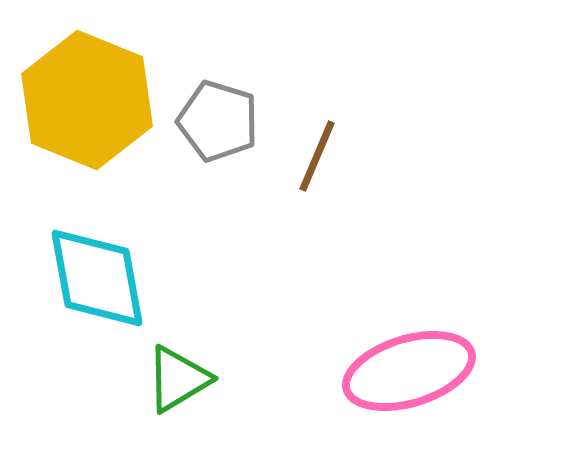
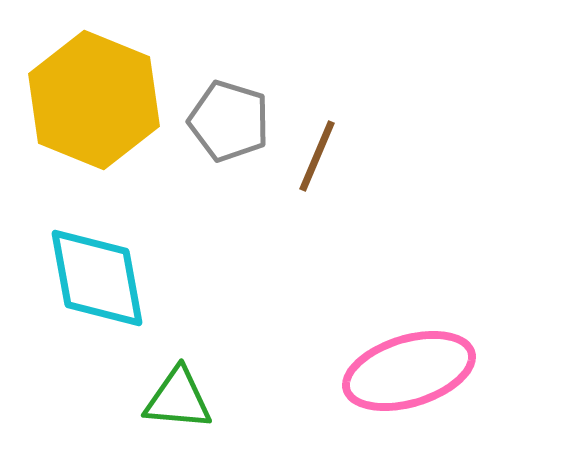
yellow hexagon: moved 7 px right
gray pentagon: moved 11 px right
green triangle: moved 20 px down; rotated 36 degrees clockwise
